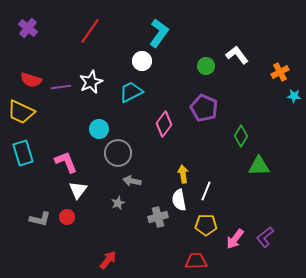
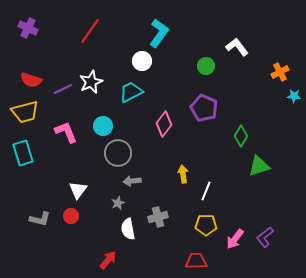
purple cross: rotated 12 degrees counterclockwise
white L-shape: moved 8 px up
purple line: moved 2 px right, 2 px down; rotated 18 degrees counterclockwise
yellow trapezoid: moved 4 px right; rotated 40 degrees counterclockwise
cyan circle: moved 4 px right, 3 px up
pink L-shape: moved 30 px up
green triangle: rotated 15 degrees counterclockwise
gray arrow: rotated 18 degrees counterclockwise
white semicircle: moved 51 px left, 29 px down
red circle: moved 4 px right, 1 px up
